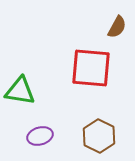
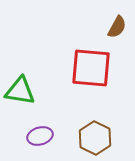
brown hexagon: moved 4 px left, 2 px down
